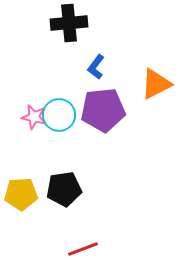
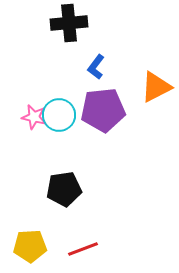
orange triangle: moved 3 px down
yellow pentagon: moved 9 px right, 52 px down
